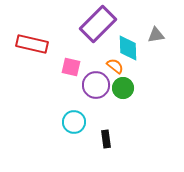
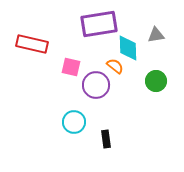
purple rectangle: moved 1 px right; rotated 36 degrees clockwise
green circle: moved 33 px right, 7 px up
